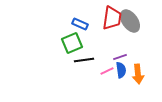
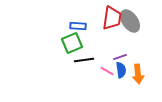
blue rectangle: moved 2 px left, 2 px down; rotated 21 degrees counterclockwise
pink line: rotated 56 degrees clockwise
